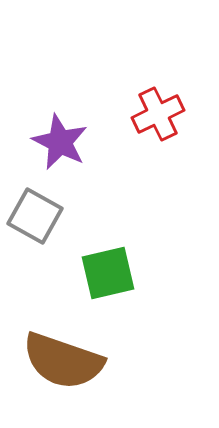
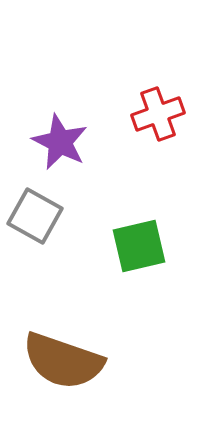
red cross: rotated 6 degrees clockwise
green square: moved 31 px right, 27 px up
